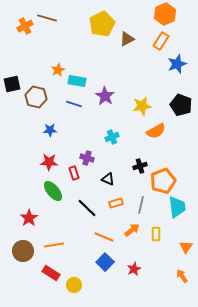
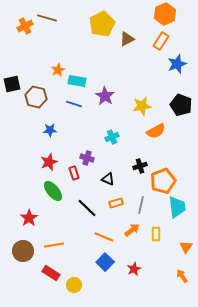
red star at (49, 162): rotated 24 degrees counterclockwise
